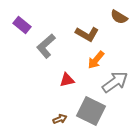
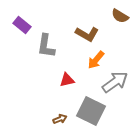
brown semicircle: moved 1 px right, 1 px up
gray L-shape: rotated 40 degrees counterclockwise
